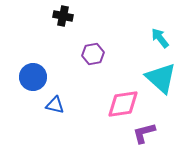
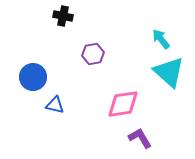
cyan arrow: moved 1 px right, 1 px down
cyan triangle: moved 8 px right, 6 px up
purple L-shape: moved 4 px left, 5 px down; rotated 75 degrees clockwise
